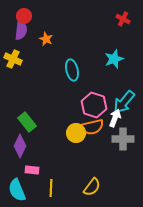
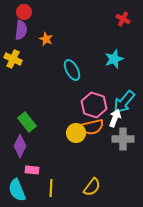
red circle: moved 4 px up
cyan ellipse: rotated 15 degrees counterclockwise
